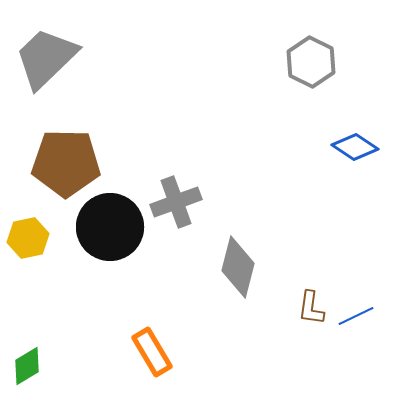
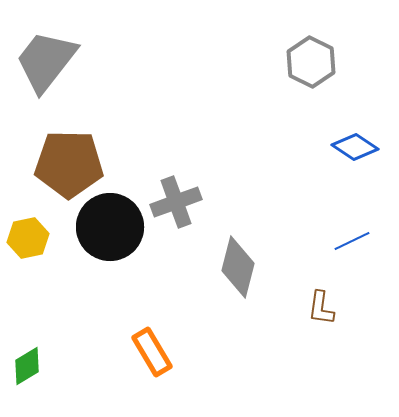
gray trapezoid: moved 3 px down; rotated 8 degrees counterclockwise
brown pentagon: moved 3 px right, 1 px down
brown L-shape: moved 10 px right
blue line: moved 4 px left, 75 px up
